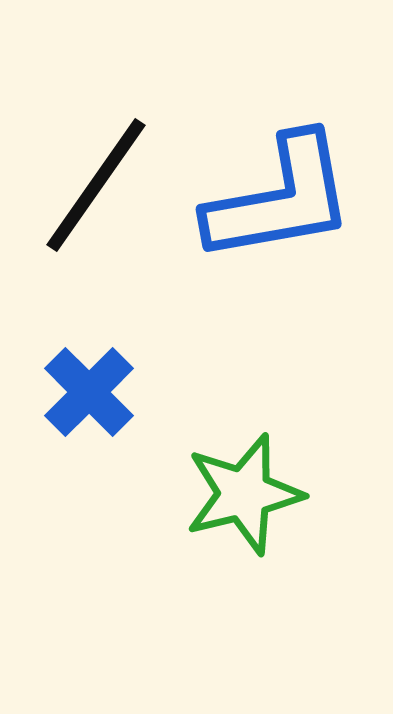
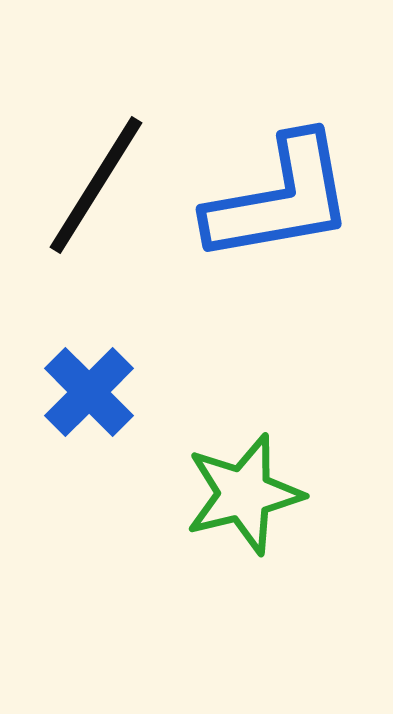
black line: rotated 3 degrees counterclockwise
